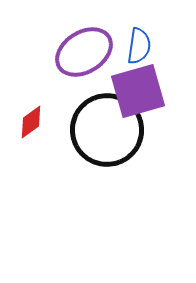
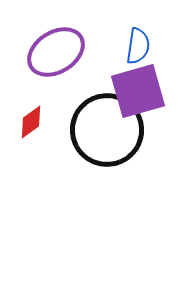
blue semicircle: moved 1 px left
purple ellipse: moved 28 px left
